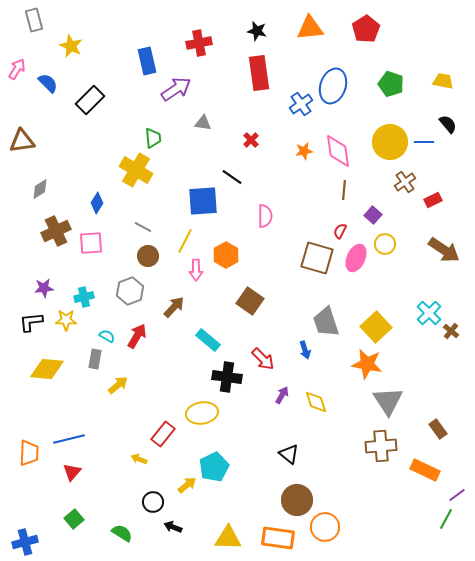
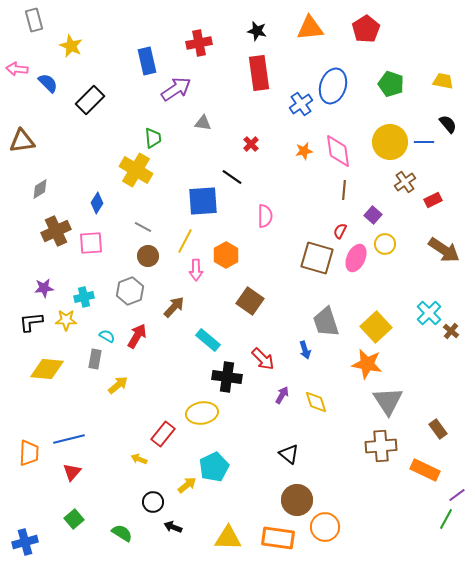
pink arrow at (17, 69): rotated 115 degrees counterclockwise
red cross at (251, 140): moved 4 px down
